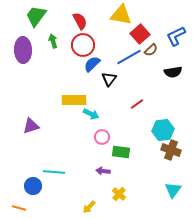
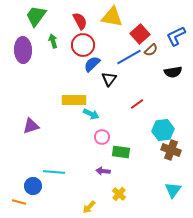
yellow triangle: moved 9 px left, 2 px down
orange line: moved 6 px up
